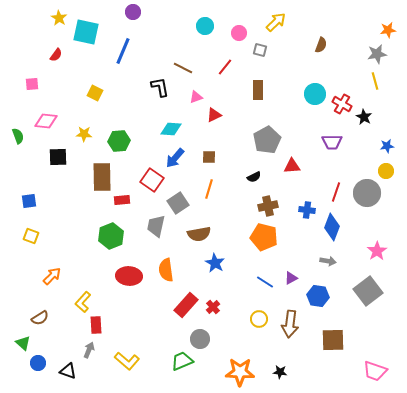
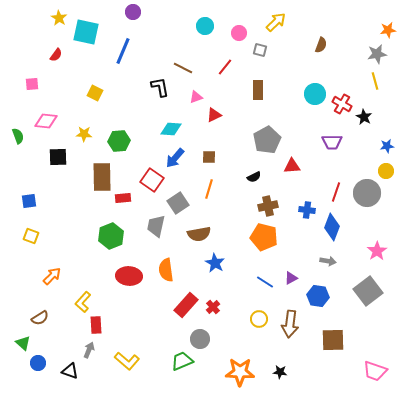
red rectangle at (122, 200): moved 1 px right, 2 px up
black triangle at (68, 371): moved 2 px right
